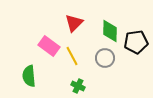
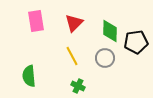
pink rectangle: moved 13 px left, 25 px up; rotated 45 degrees clockwise
